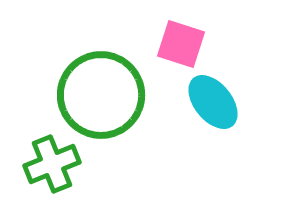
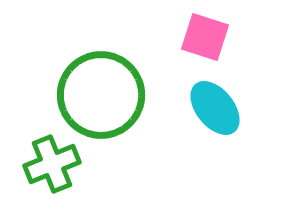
pink square: moved 24 px right, 7 px up
cyan ellipse: moved 2 px right, 6 px down
